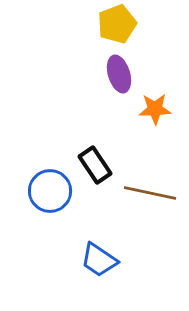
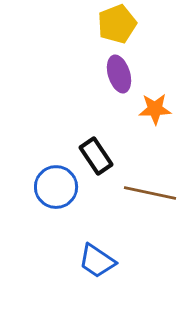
black rectangle: moved 1 px right, 9 px up
blue circle: moved 6 px right, 4 px up
blue trapezoid: moved 2 px left, 1 px down
